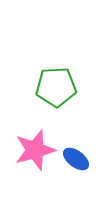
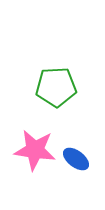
pink star: rotated 24 degrees clockwise
